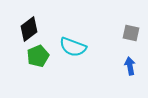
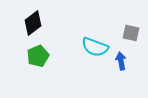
black diamond: moved 4 px right, 6 px up
cyan semicircle: moved 22 px right
blue arrow: moved 9 px left, 5 px up
